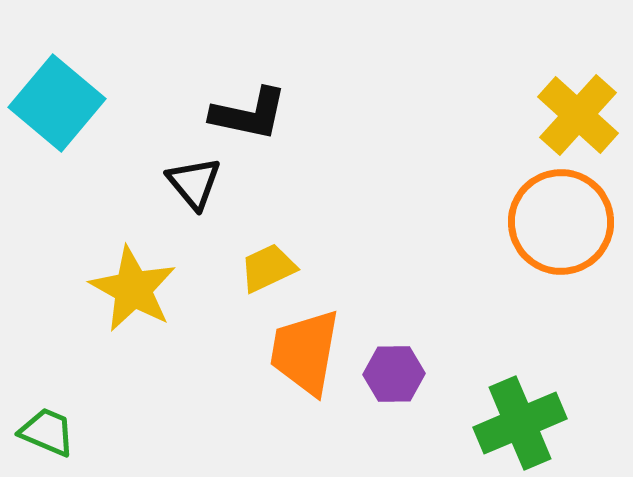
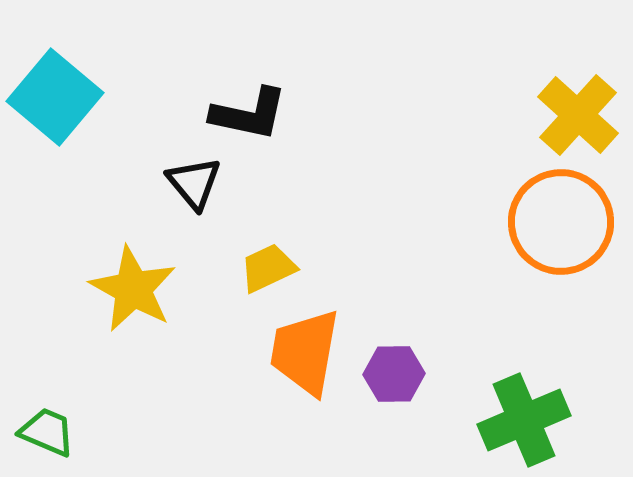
cyan square: moved 2 px left, 6 px up
green cross: moved 4 px right, 3 px up
